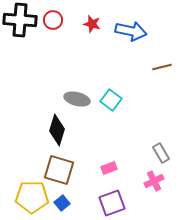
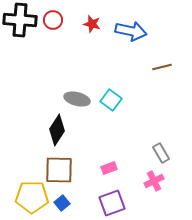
black diamond: rotated 16 degrees clockwise
brown square: rotated 16 degrees counterclockwise
